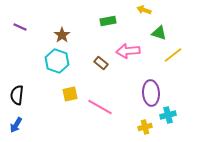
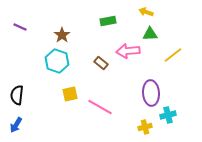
yellow arrow: moved 2 px right, 2 px down
green triangle: moved 9 px left, 1 px down; rotated 21 degrees counterclockwise
